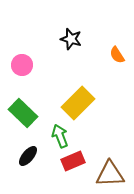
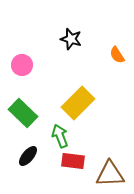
red rectangle: rotated 30 degrees clockwise
